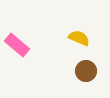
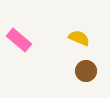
pink rectangle: moved 2 px right, 5 px up
